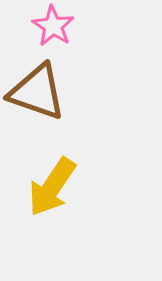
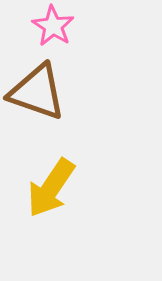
yellow arrow: moved 1 px left, 1 px down
